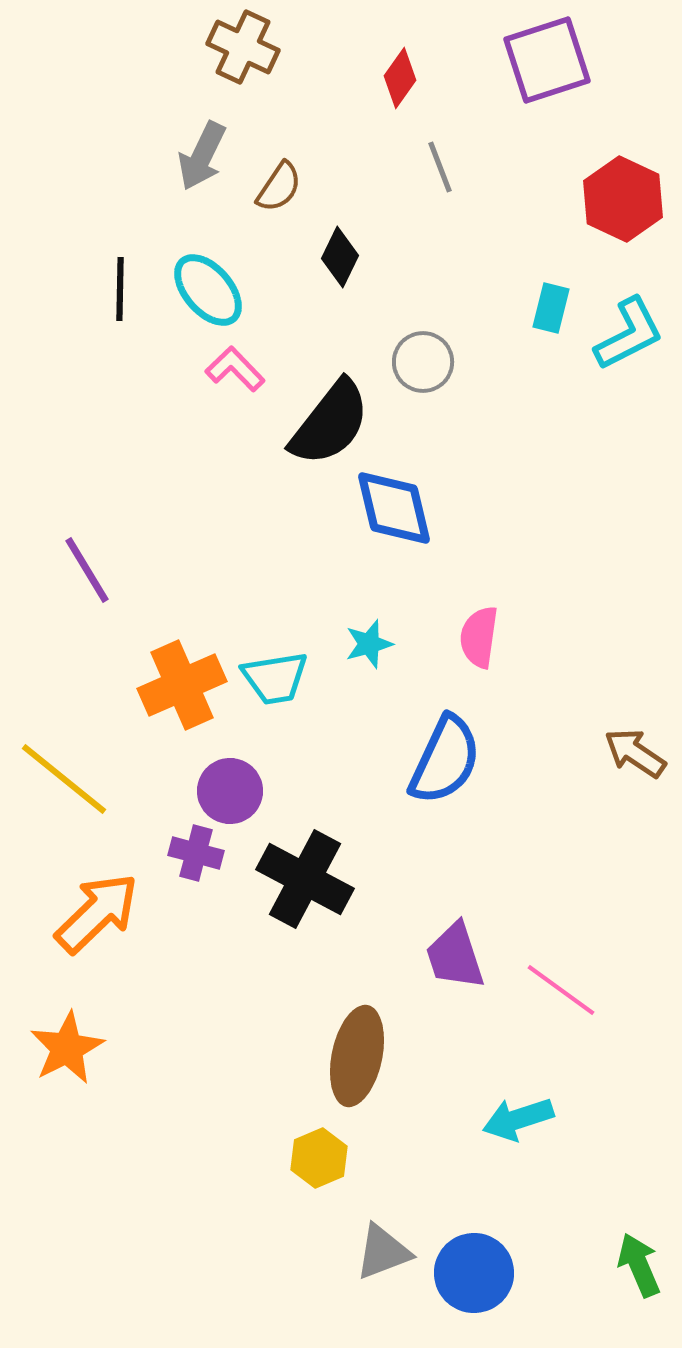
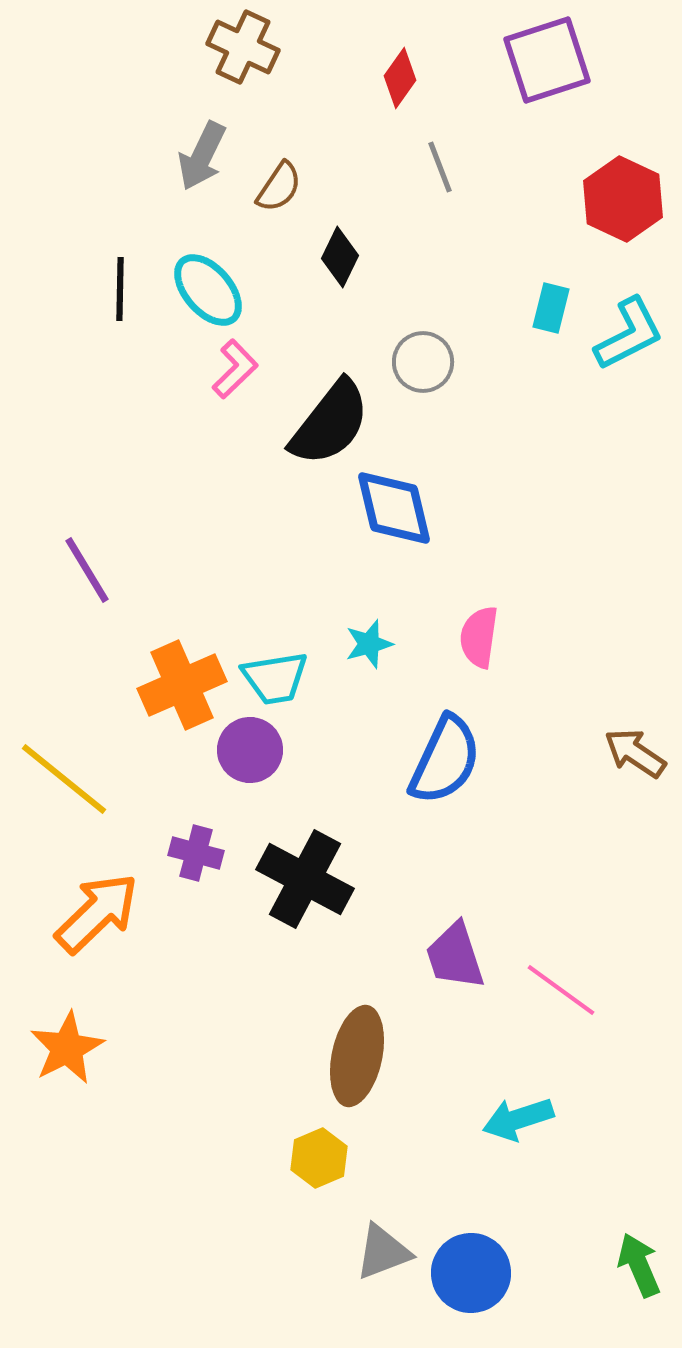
pink L-shape: rotated 90 degrees clockwise
purple circle: moved 20 px right, 41 px up
blue circle: moved 3 px left
